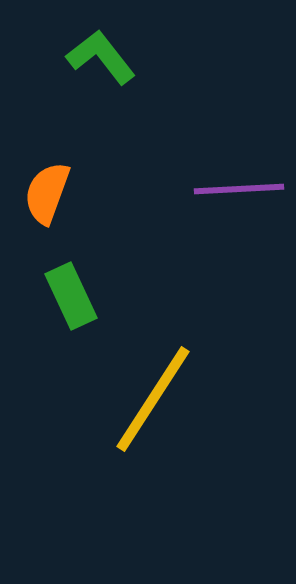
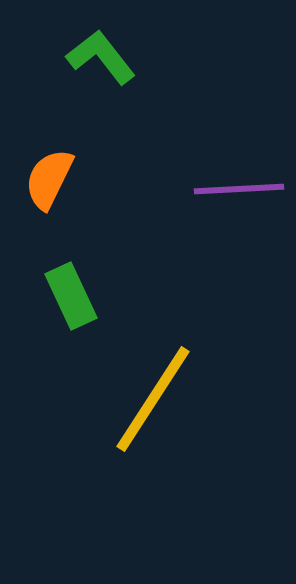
orange semicircle: moved 2 px right, 14 px up; rotated 6 degrees clockwise
